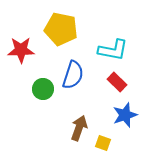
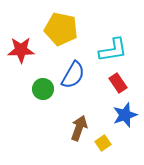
cyan L-shape: rotated 20 degrees counterclockwise
blue semicircle: rotated 12 degrees clockwise
red rectangle: moved 1 px right, 1 px down; rotated 12 degrees clockwise
yellow square: rotated 35 degrees clockwise
